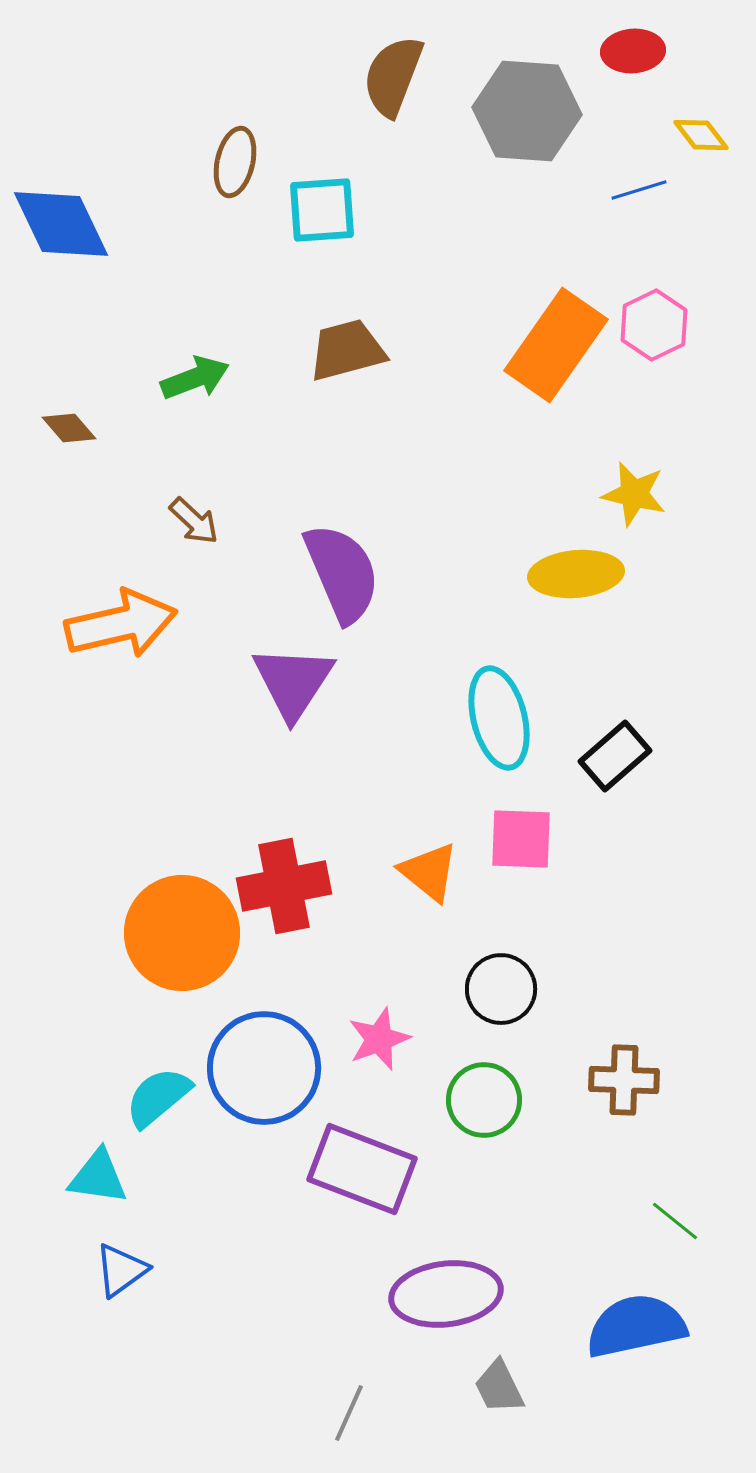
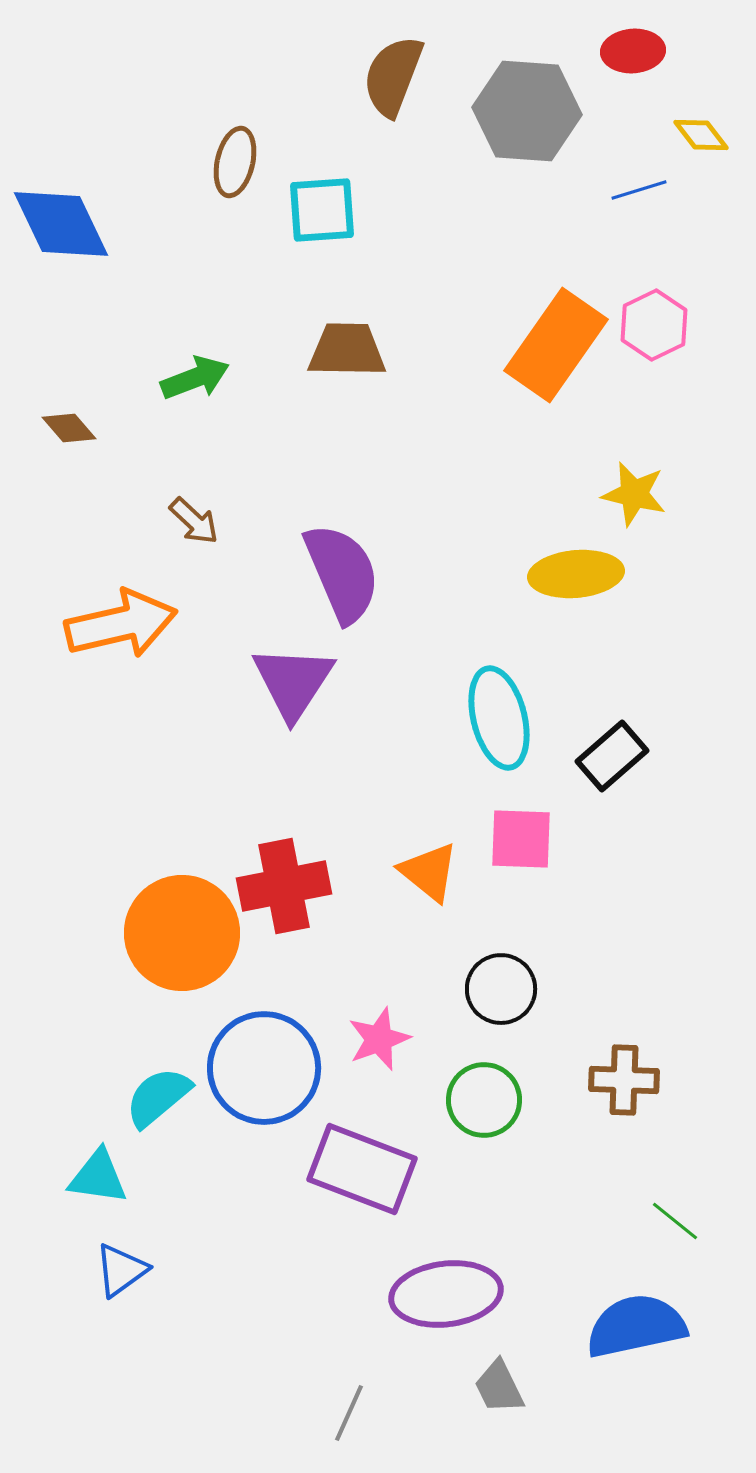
brown trapezoid: rotated 16 degrees clockwise
black rectangle: moved 3 px left
